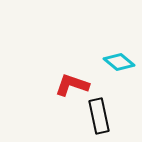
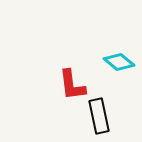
red L-shape: rotated 116 degrees counterclockwise
